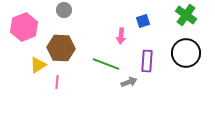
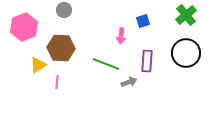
green cross: rotated 15 degrees clockwise
